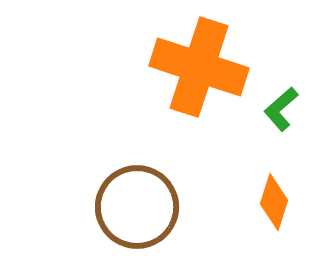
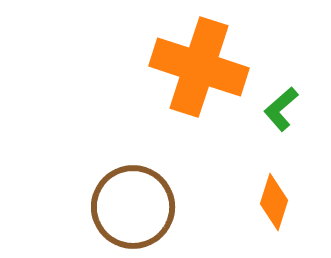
brown circle: moved 4 px left
